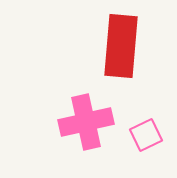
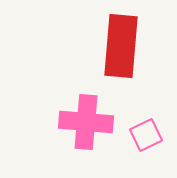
pink cross: rotated 18 degrees clockwise
